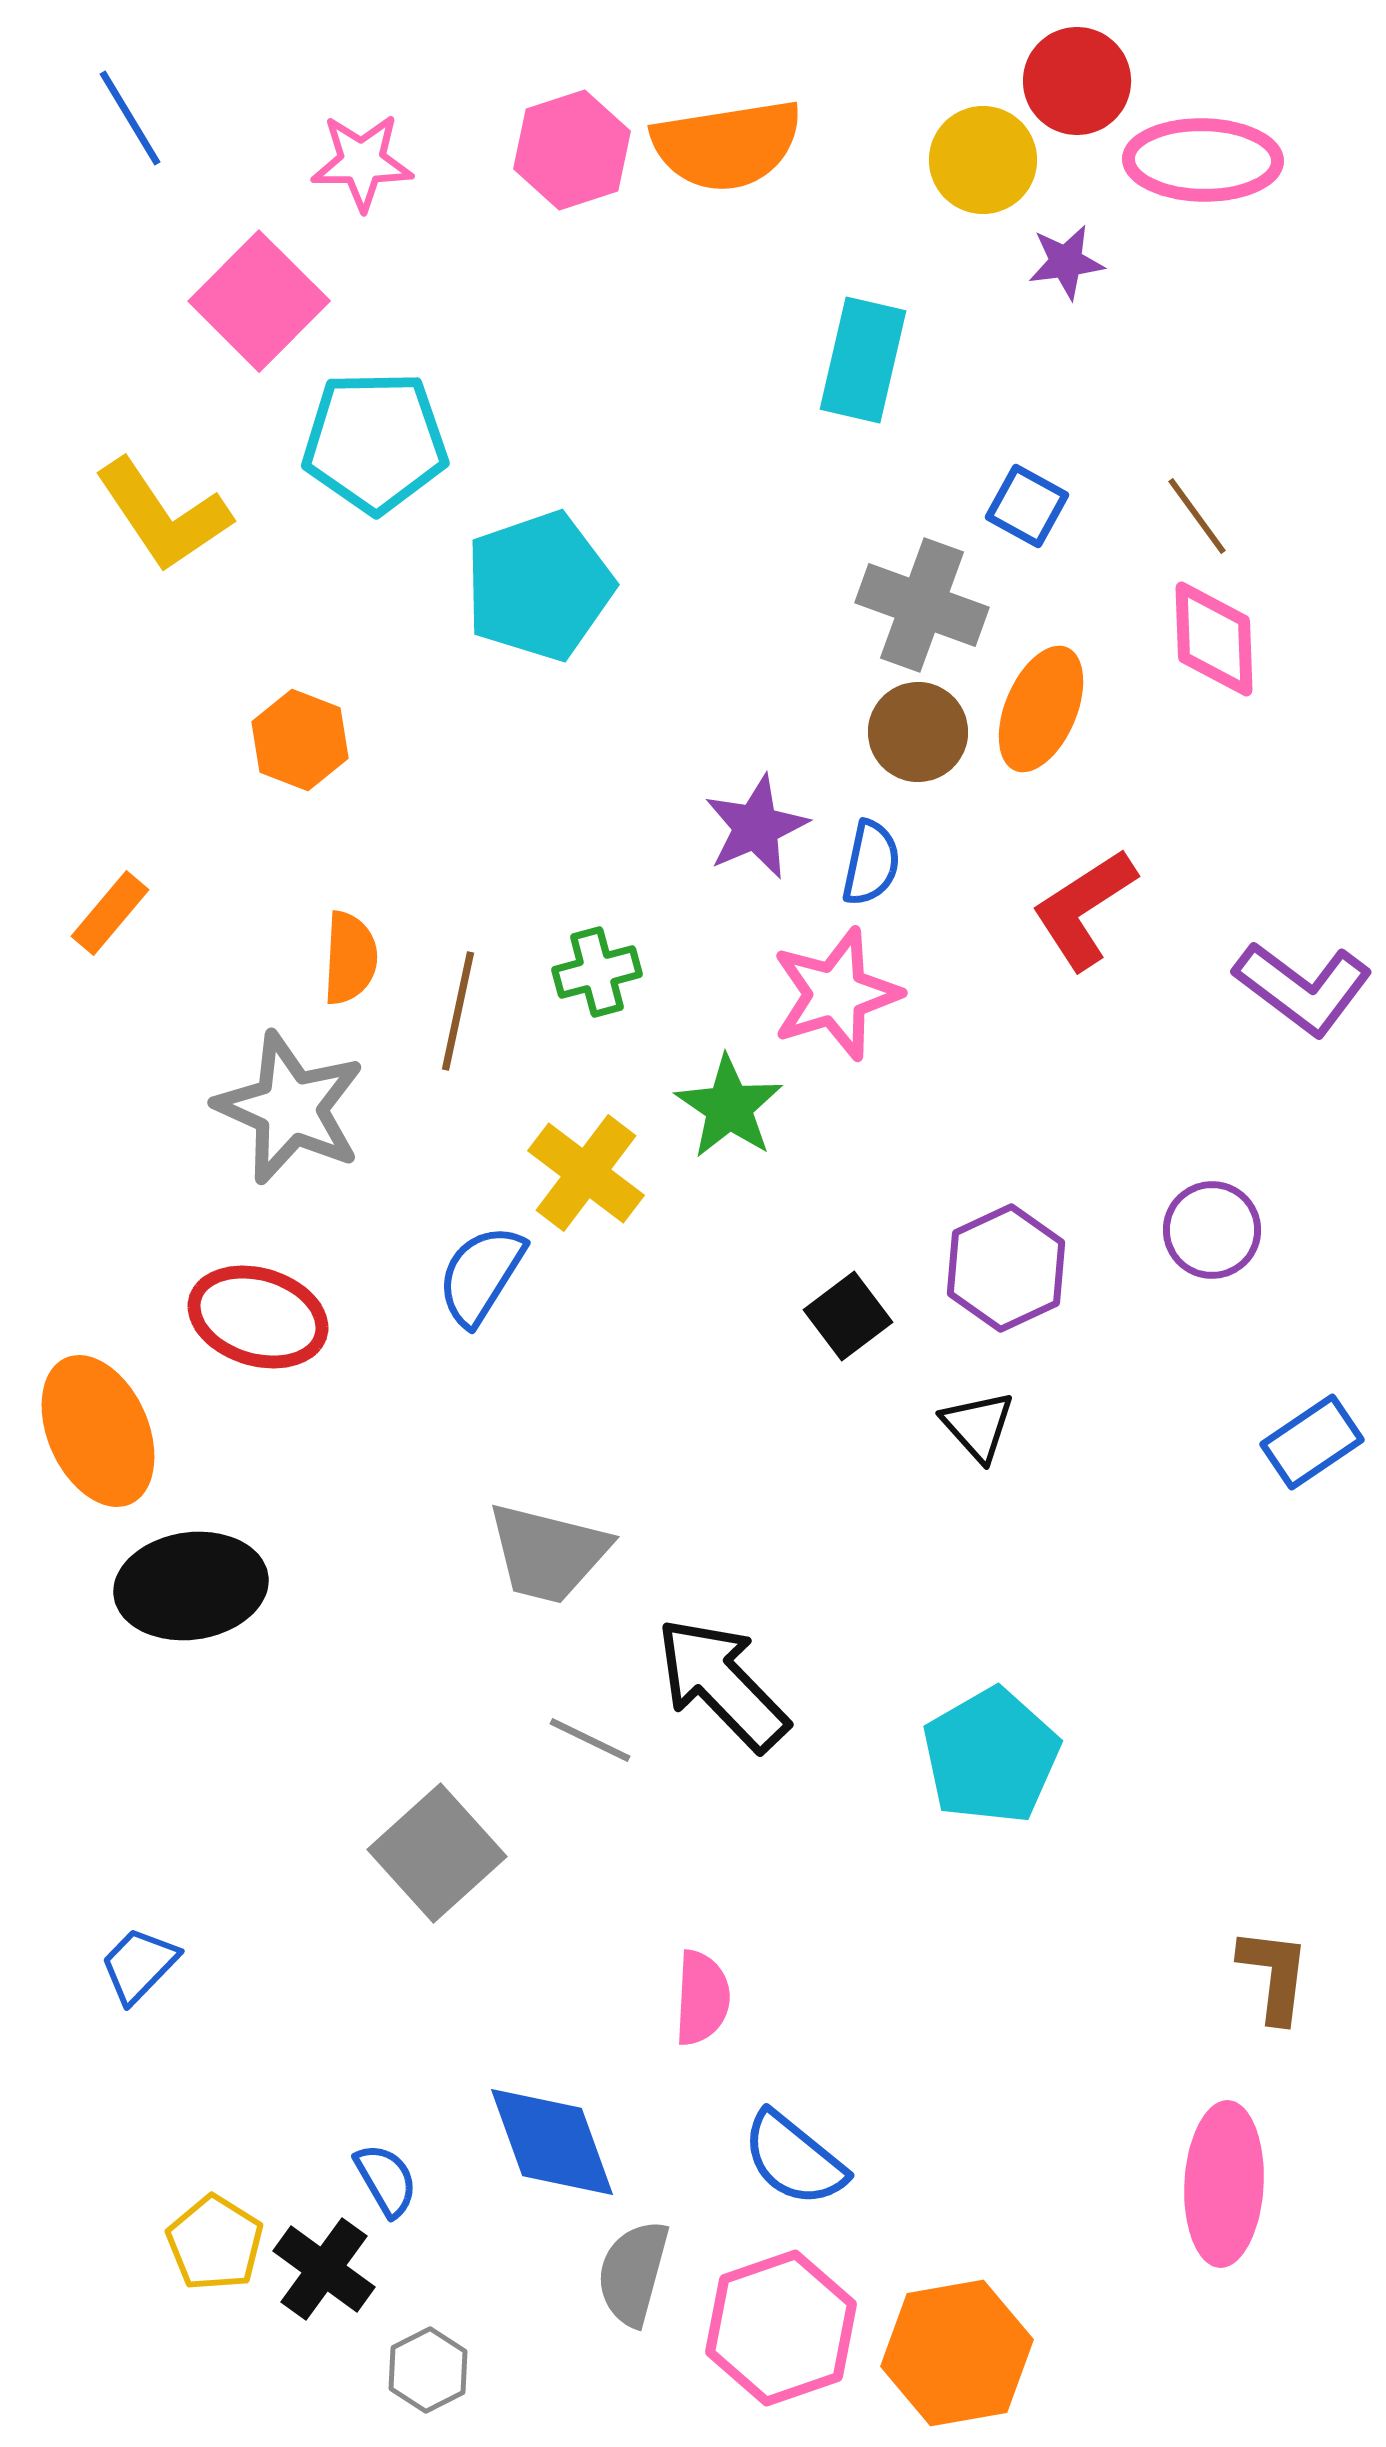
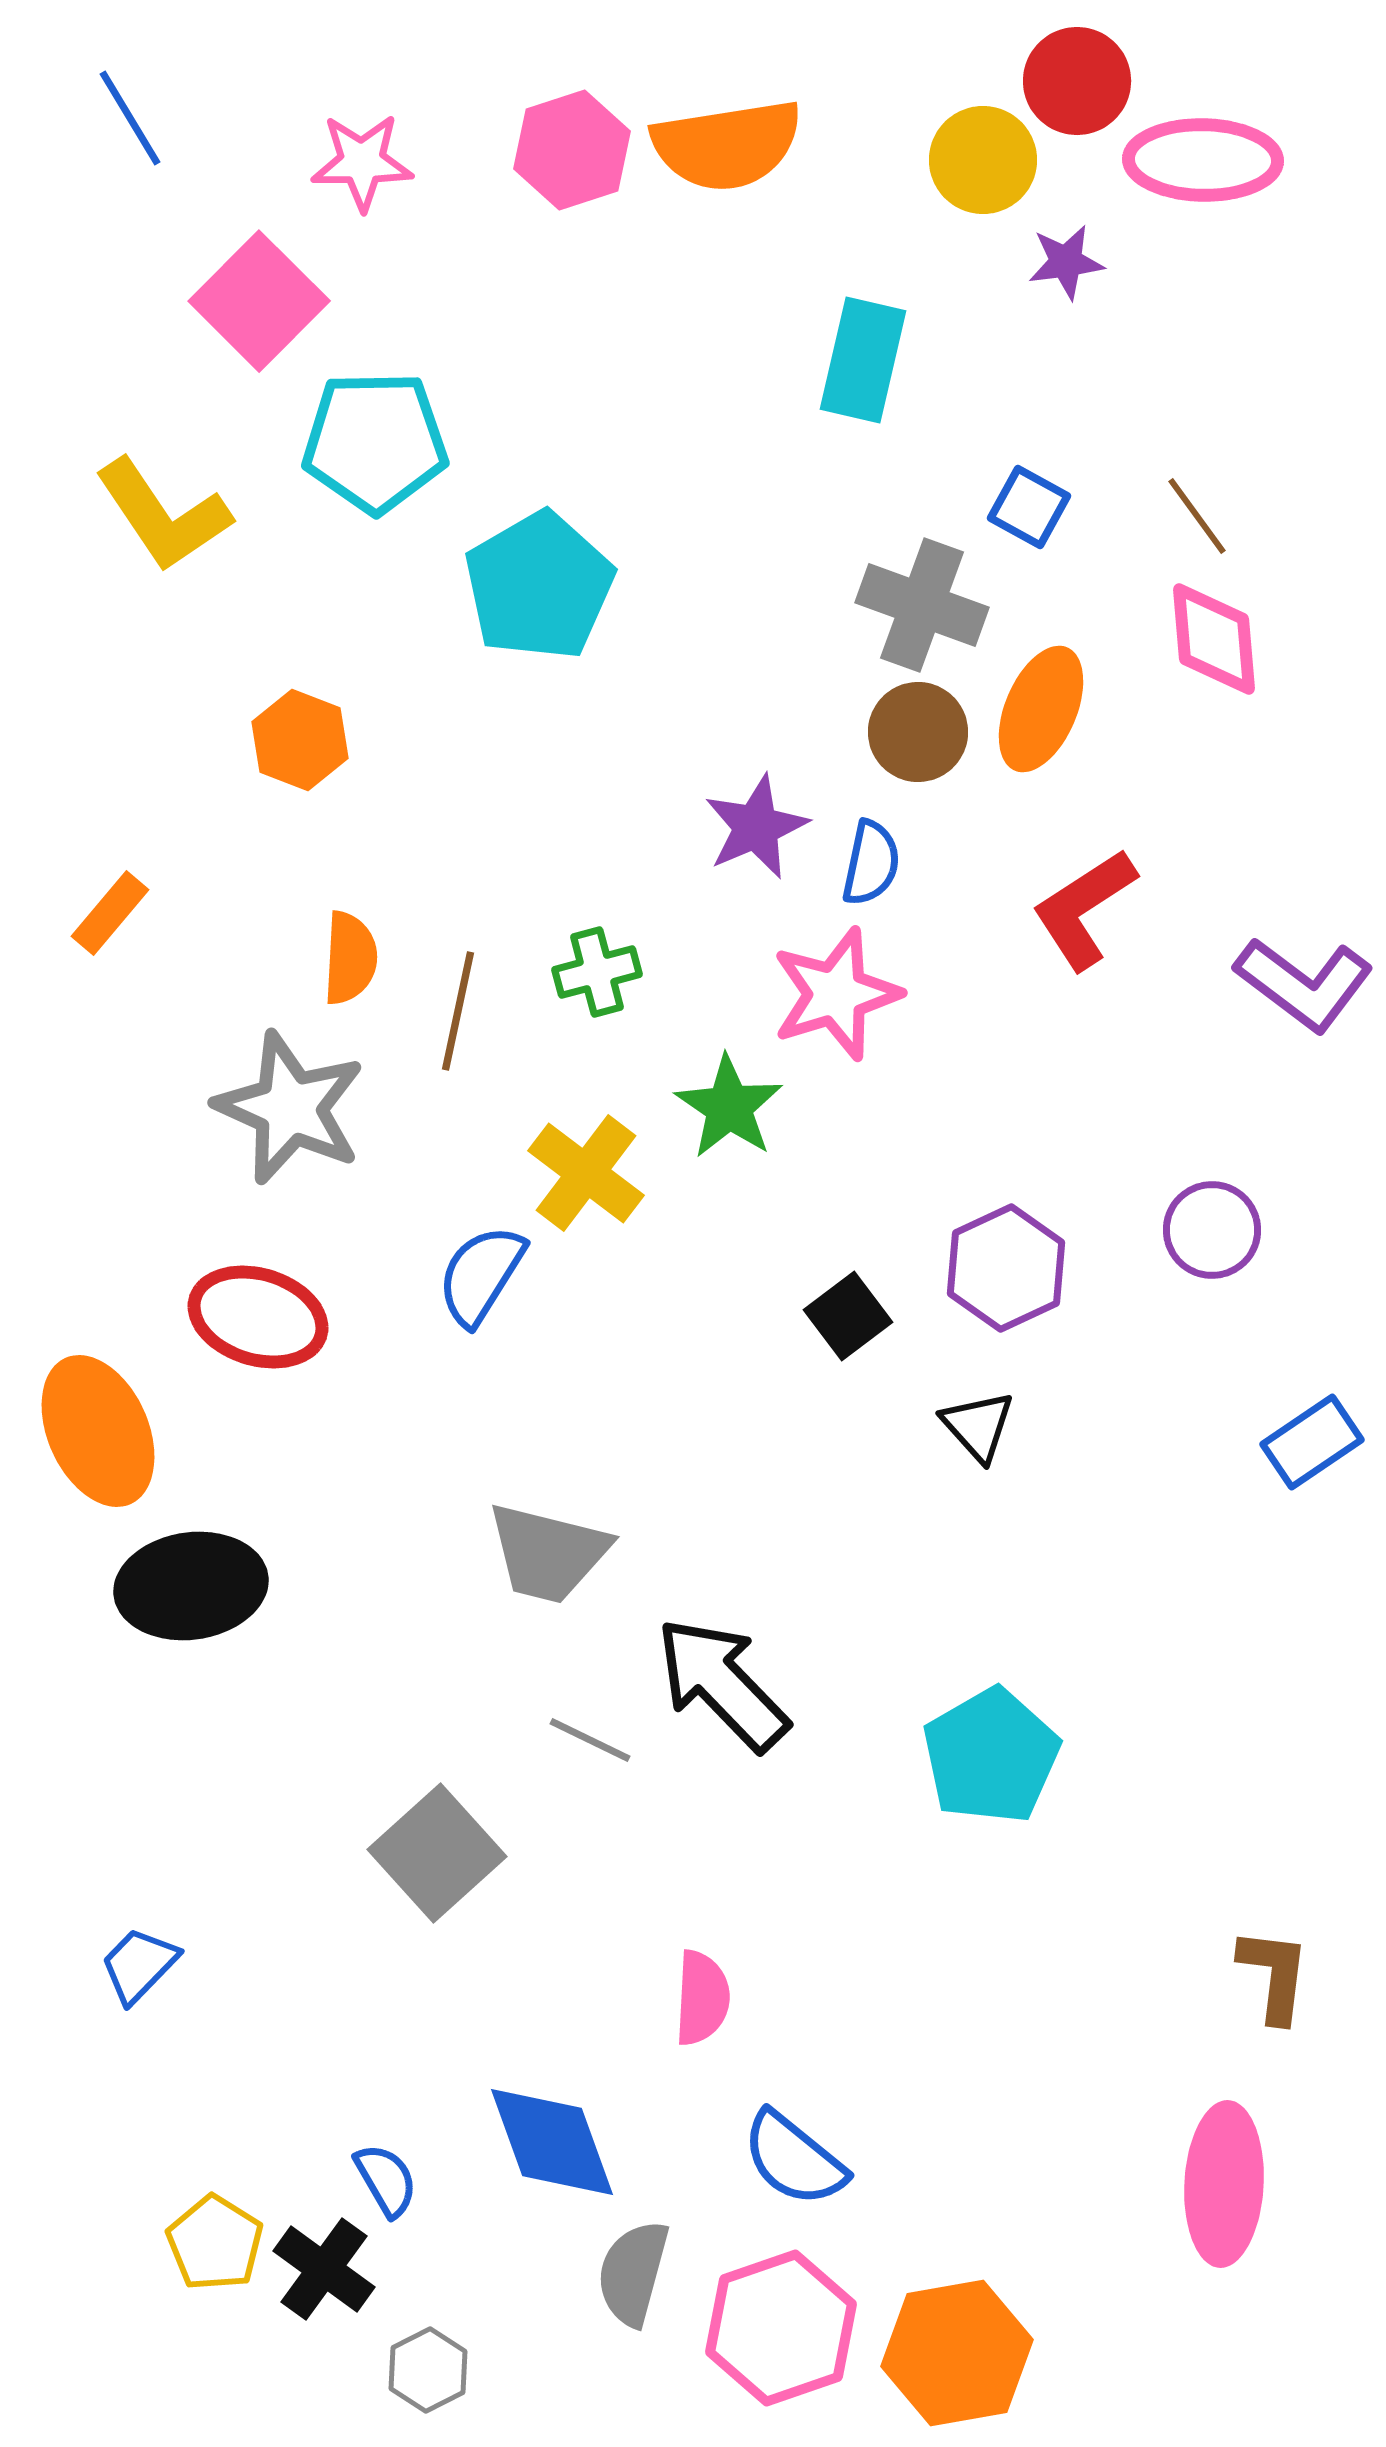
blue square at (1027, 506): moved 2 px right, 1 px down
cyan pentagon at (539, 586): rotated 11 degrees counterclockwise
pink diamond at (1214, 639): rotated 3 degrees counterclockwise
purple L-shape at (1303, 988): moved 1 px right, 4 px up
